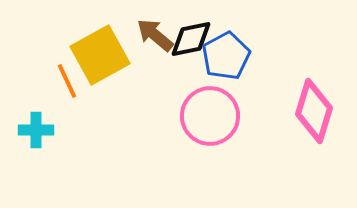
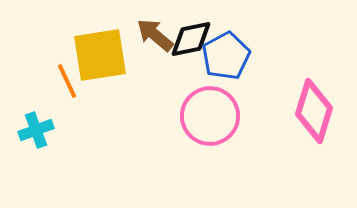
yellow square: rotated 20 degrees clockwise
cyan cross: rotated 20 degrees counterclockwise
